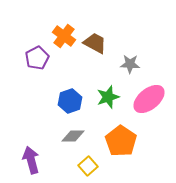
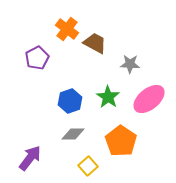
orange cross: moved 3 px right, 7 px up
green star: rotated 20 degrees counterclockwise
gray diamond: moved 2 px up
purple arrow: moved 1 px left, 2 px up; rotated 52 degrees clockwise
